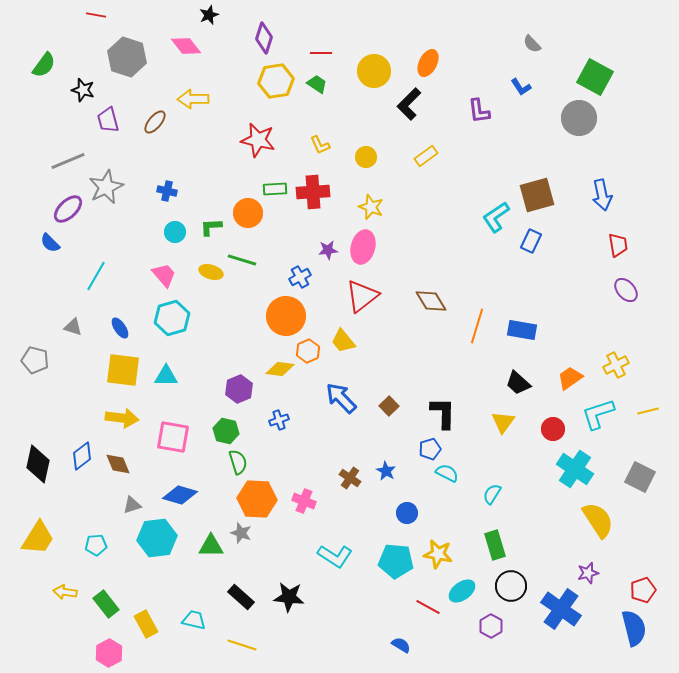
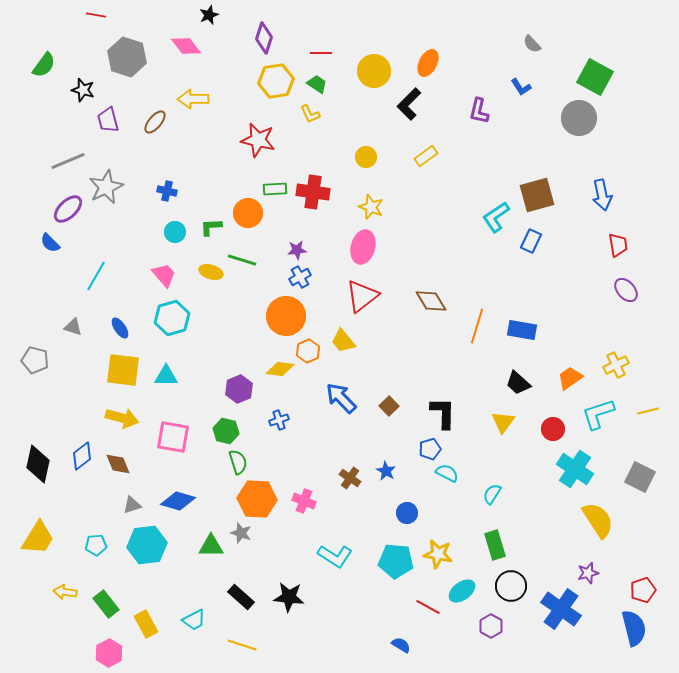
purple L-shape at (479, 111): rotated 20 degrees clockwise
yellow L-shape at (320, 145): moved 10 px left, 31 px up
red cross at (313, 192): rotated 12 degrees clockwise
purple star at (328, 250): moved 31 px left
yellow arrow at (122, 418): rotated 8 degrees clockwise
blue diamond at (180, 495): moved 2 px left, 6 px down
cyan hexagon at (157, 538): moved 10 px left, 7 px down
cyan trapezoid at (194, 620): rotated 140 degrees clockwise
